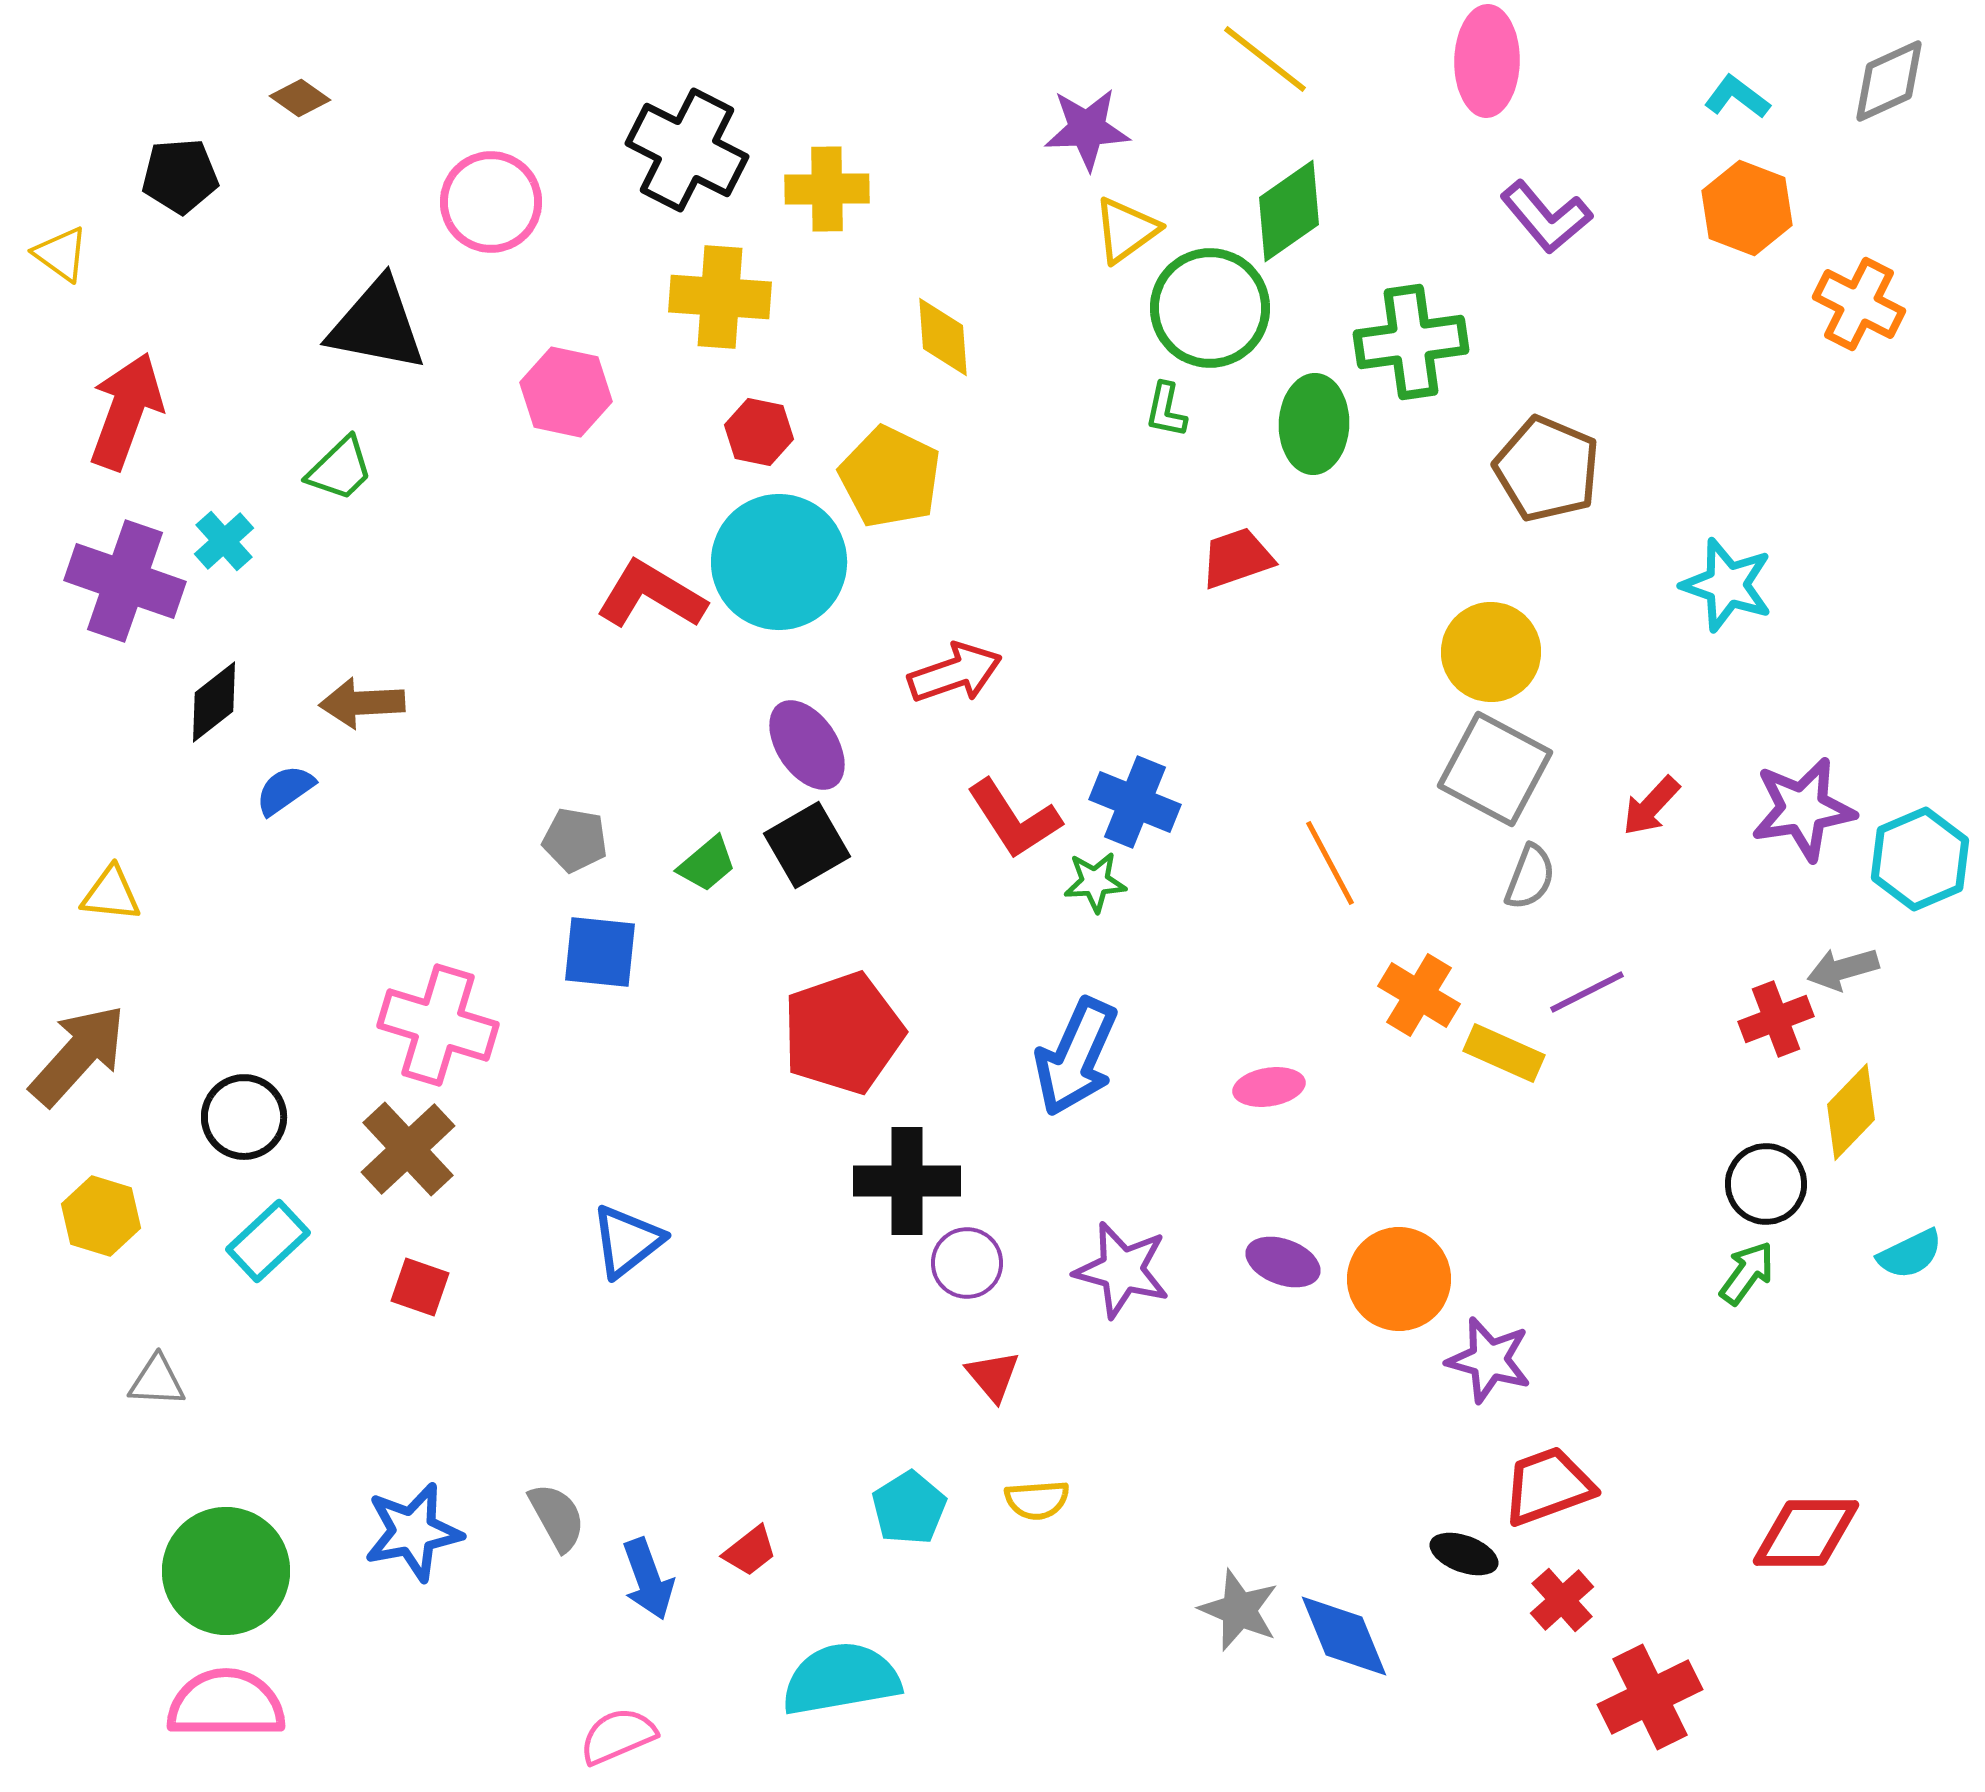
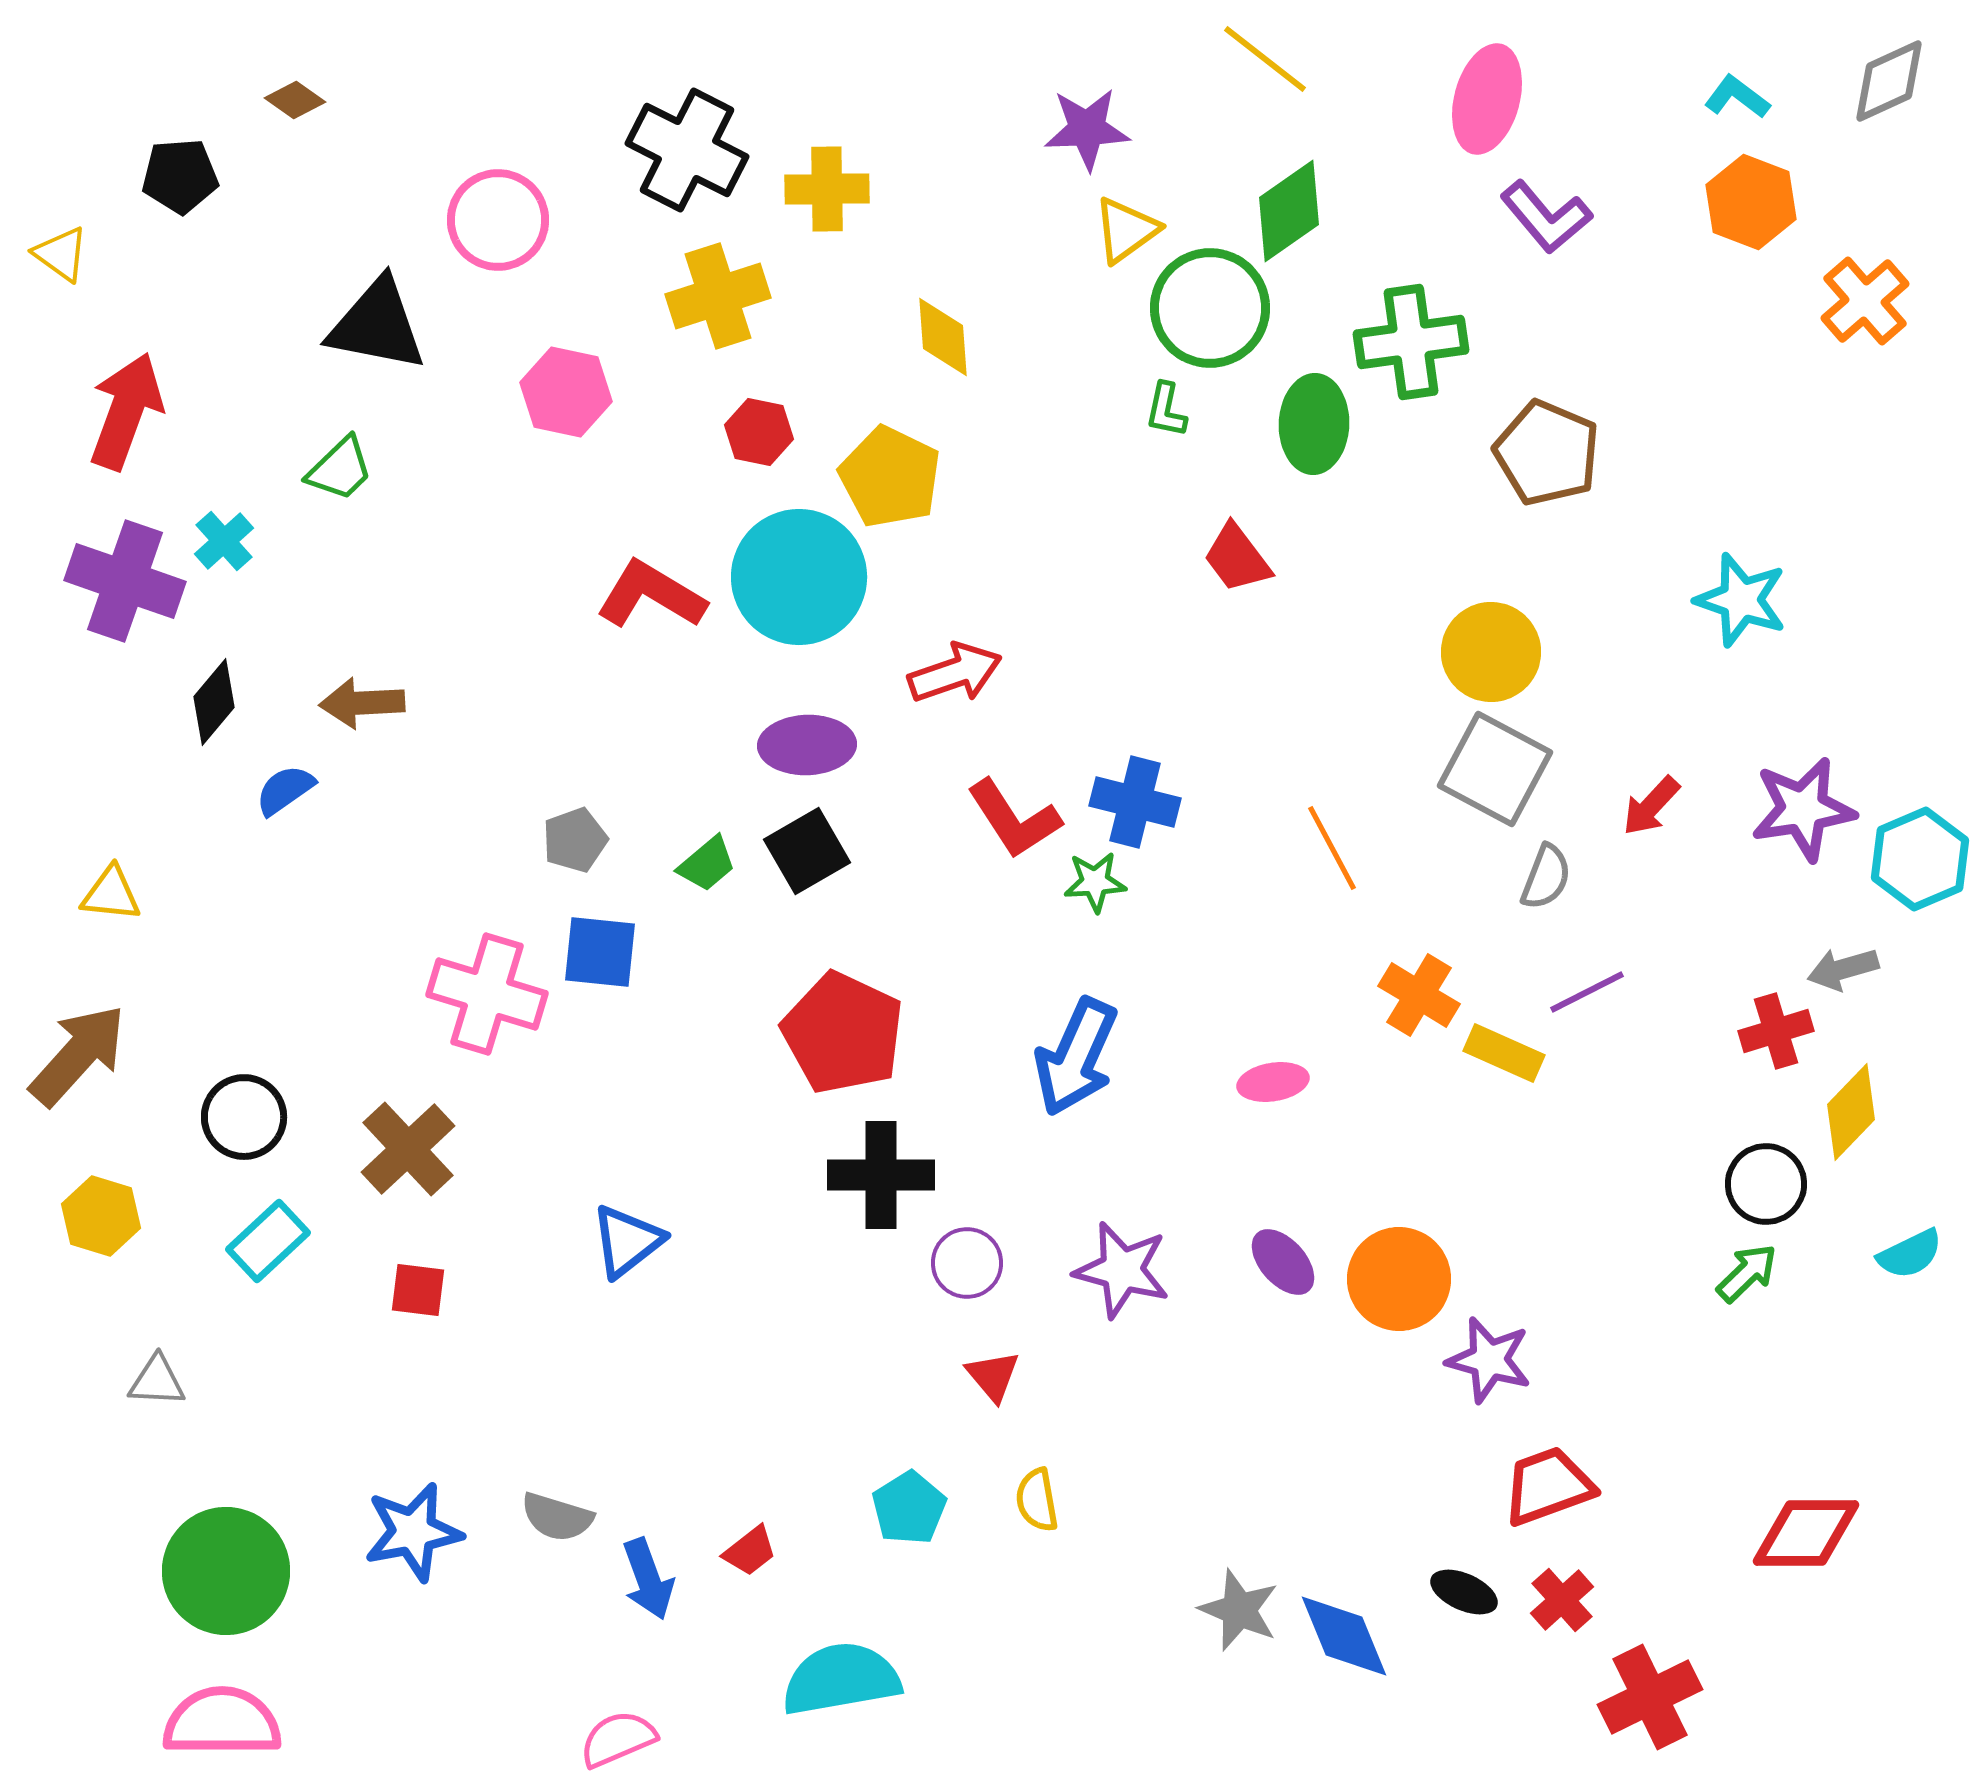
pink ellipse at (1487, 61): moved 38 px down; rotated 14 degrees clockwise
brown diamond at (300, 98): moved 5 px left, 2 px down
pink circle at (491, 202): moved 7 px right, 18 px down
orange hexagon at (1747, 208): moved 4 px right, 6 px up
yellow cross at (720, 297): moved 2 px left, 1 px up; rotated 22 degrees counterclockwise
orange cross at (1859, 304): moved 6 px right, 3 px up; rotated 22 degrees clockwise
brown pentagon at (1547, 469): moved 16 px up
red trapezoid at (1237, 558): rotated 108 degrees counterclockwise
cyan circle at (779, 562): moved 20 px right, 15 px down
cyan star at (1727, 585): moved 14 px right, 15 px down
black diamond at (214, 702): rotated 12 degrees counterclockwise
purple ellipse at (807, 745): rotated 58 degrees counterclockwise
blue cross at (1135, 802): rotated 8 degrees counterclockwise
gray pentagon at (575, 840): rotated 30 degrees counterclockwise
black square at (807, 845): moved 6 px down
orange line at (1330, 863): moved 2 px right, 15 px up
gray semicircle at (1530, 877): moved 16 px right
red cross at (1776, 1019): moved 12 px down; rotated 4 degrees clockwise
pink cross at (438, 1025): moved 49 px right, 31 px up
red pentagon at (843, 1033): rotated 28 degrees counterclockwise
pink ellipse at (1269, 1087): moved 4 px right, 5 px up
black cross at (907, 1181): moved 26 px left, 6 px up
purple ellipse at (1283, 1262): rotated 28 degrees clockwise
green arrow at (1747, 1273): rotated 10 degrees clockwise
red square at (420, 1287): moved 2 px left, 3 px down; rotated 12 degrees counterclockwise
yellow semicircle at (1037, 1500): rotated 84 degrees clockwise
gray semicircle at (557, 1517): rotated 136 degrees clockwise
black ellipse at (1464, 1554): moved 38 px down; rotated 4 degrees clockwise
pink semicircle at (226, 1704): moved 4 px left, 18 px down
pink semicircle at (618, 1736): moved 3 px down
